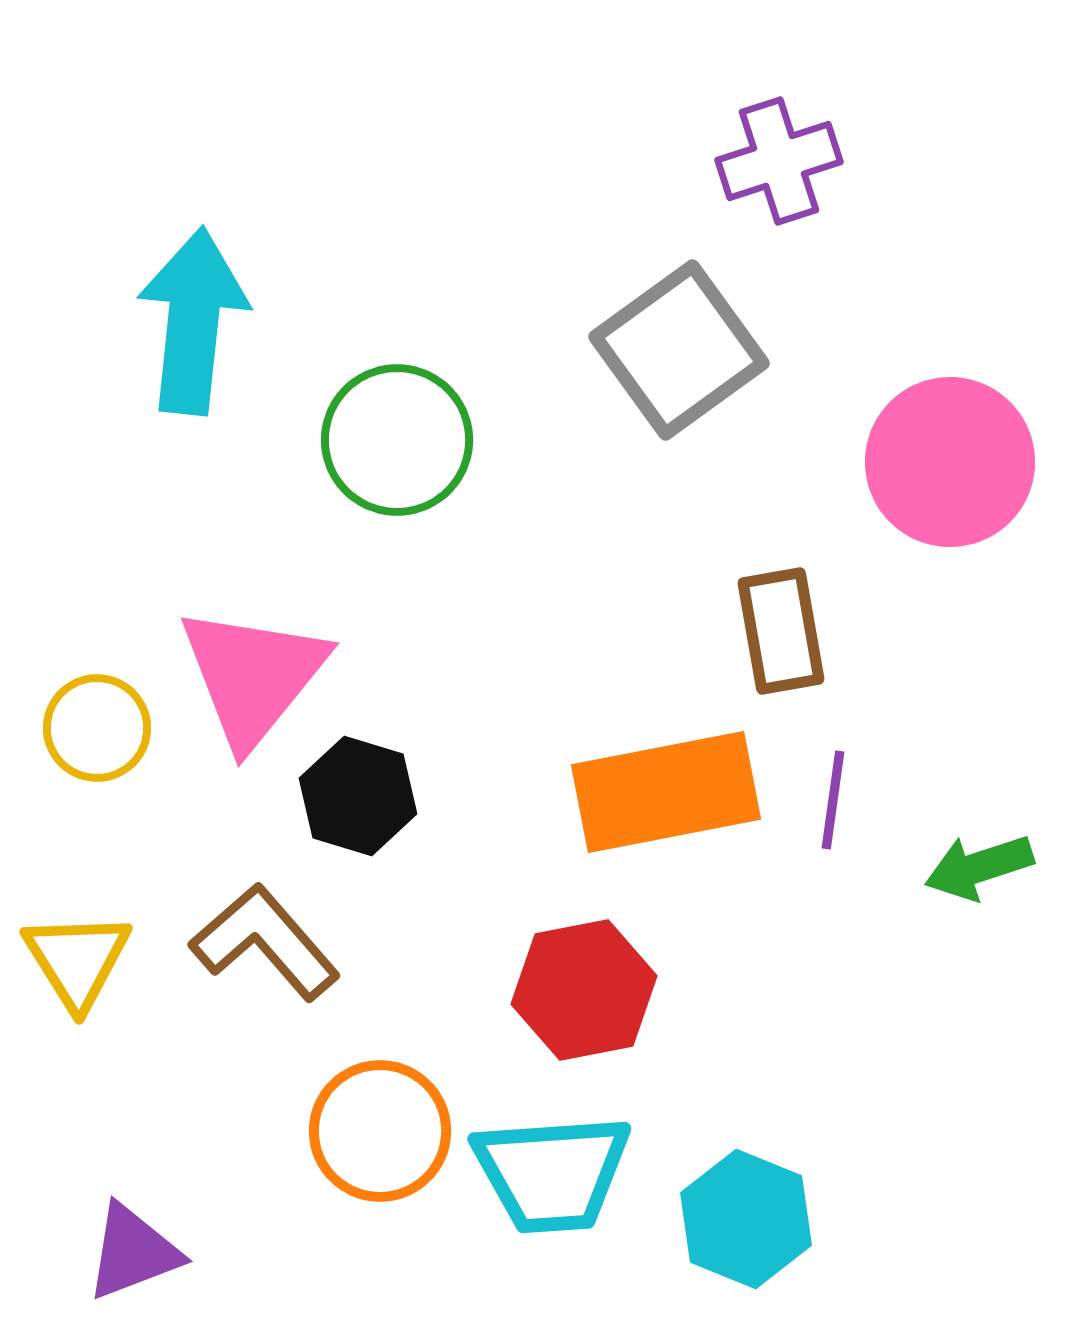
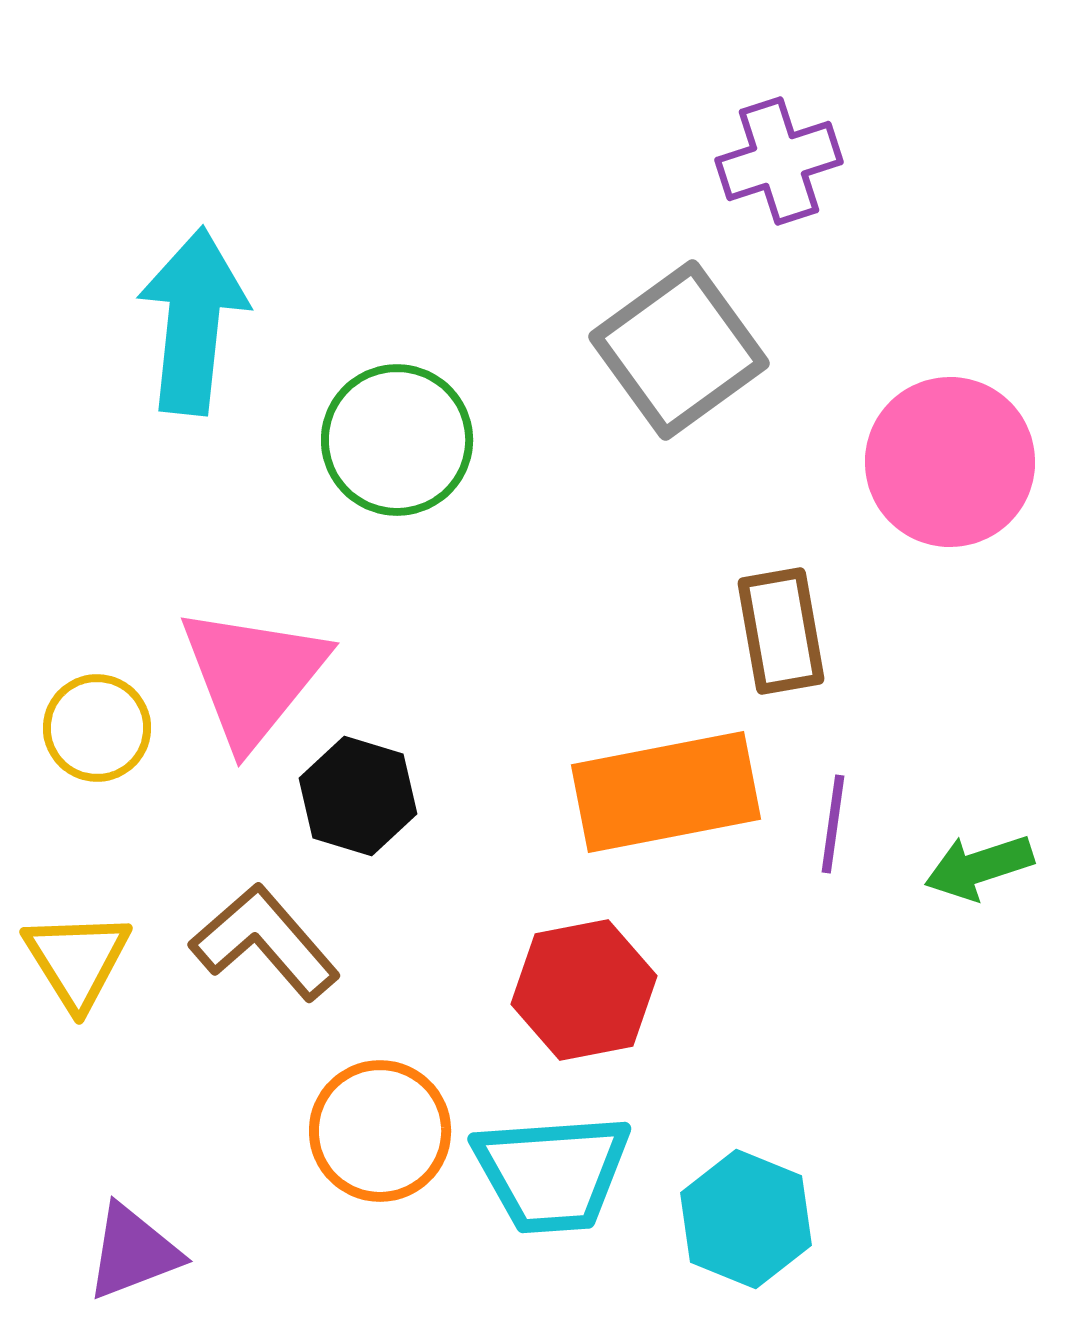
purple line: moved 24 px down
